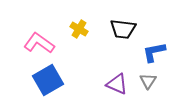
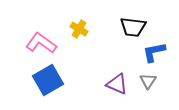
black trapezoid: moved 10 px right, 2 px up
pink L-shape: moved 2 px right
